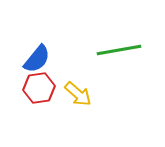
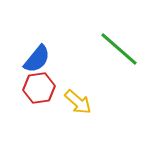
green line: moved 1 px up; rotated 51 degrees clockwise
yellow arrow: moved 8 px down
